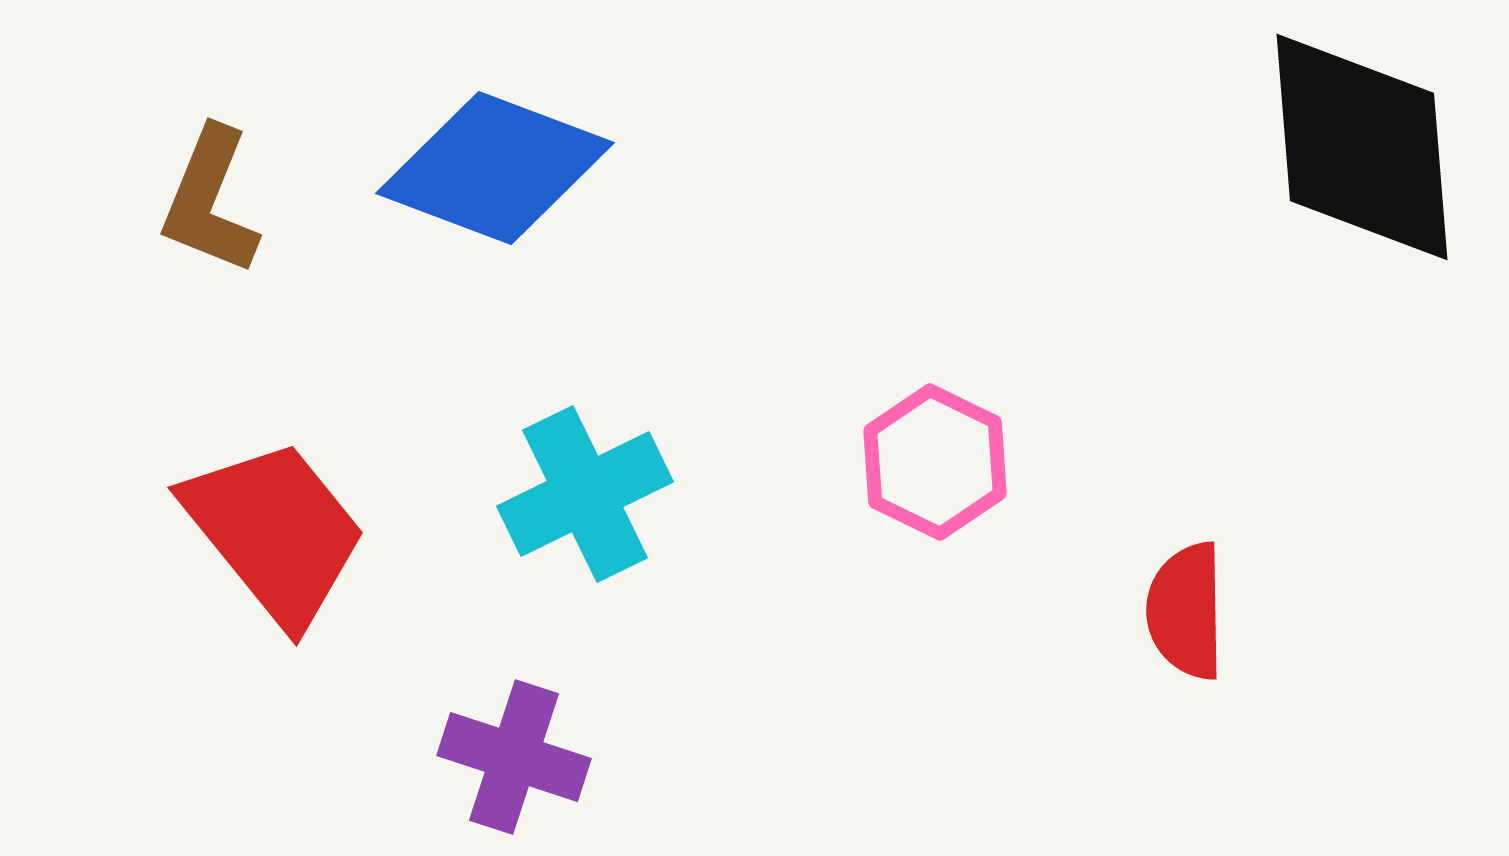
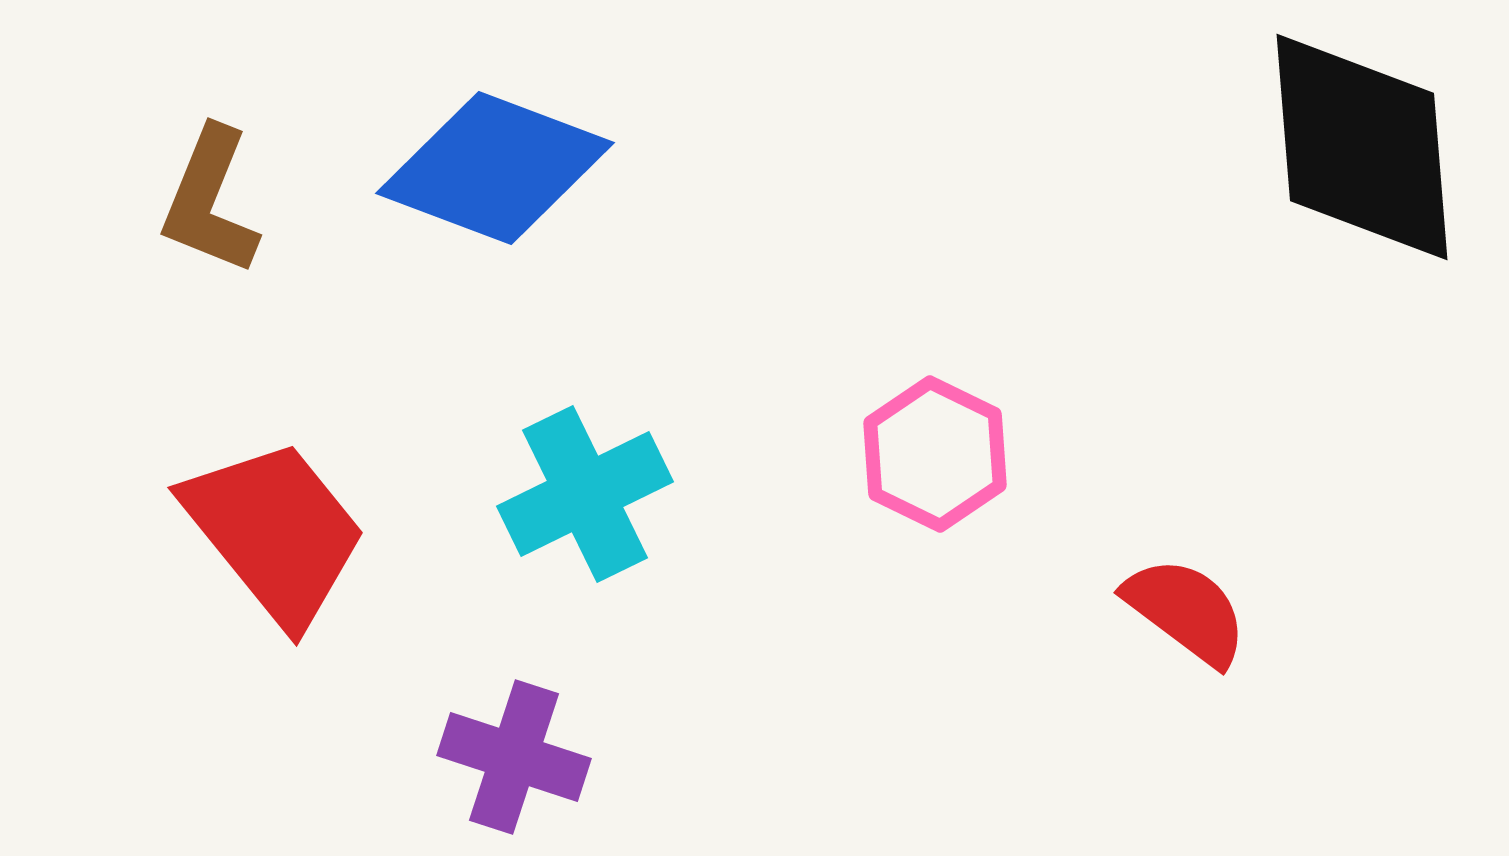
pink hexagon: moved 8 px up
red semicircle: rotated 128 degrees clockwise
